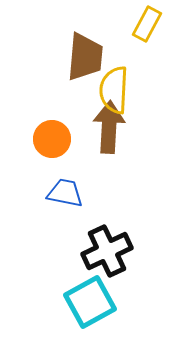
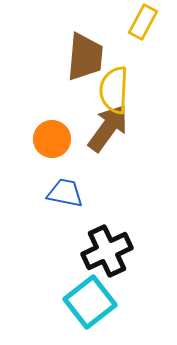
yellow rectangle: moved 4 px left, 2 px up
brown arrow: moved 1 px left, 1 px down; rotated 33 degrees clockwise
cyan square: rotated 9 degrees counterclockwise
